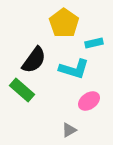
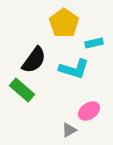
pink ellipse: moved 10 px down
